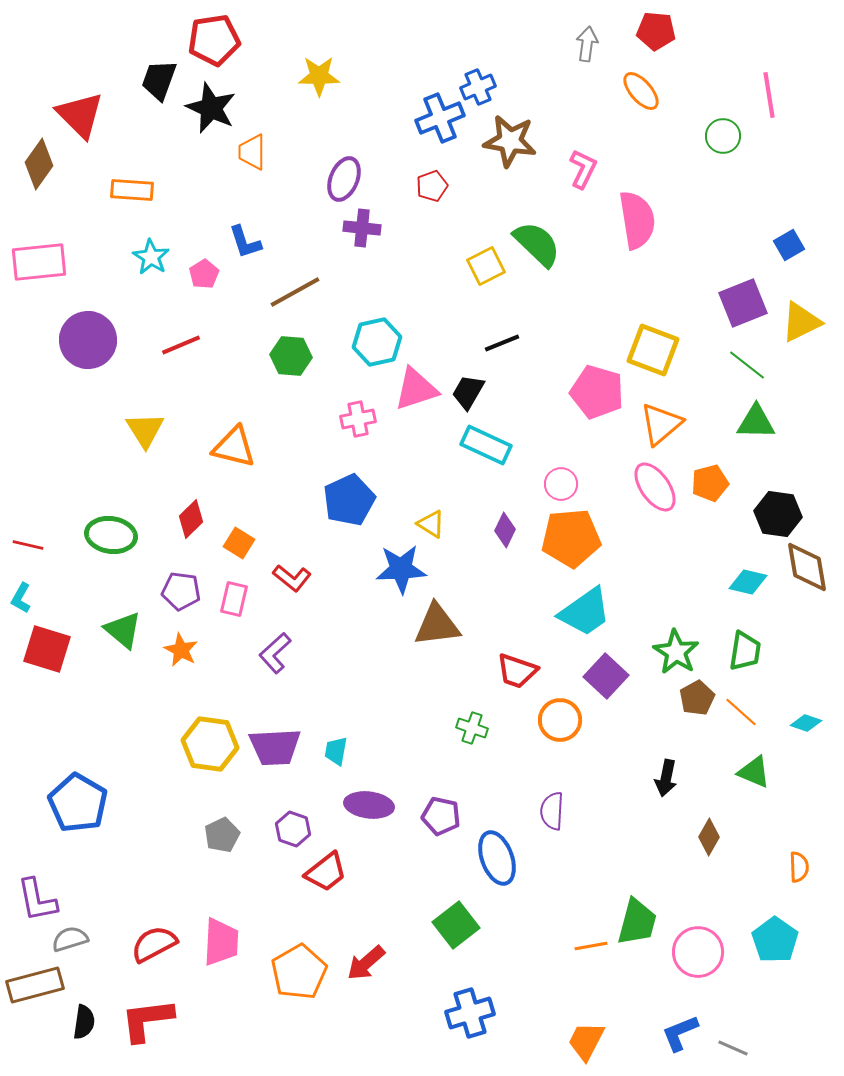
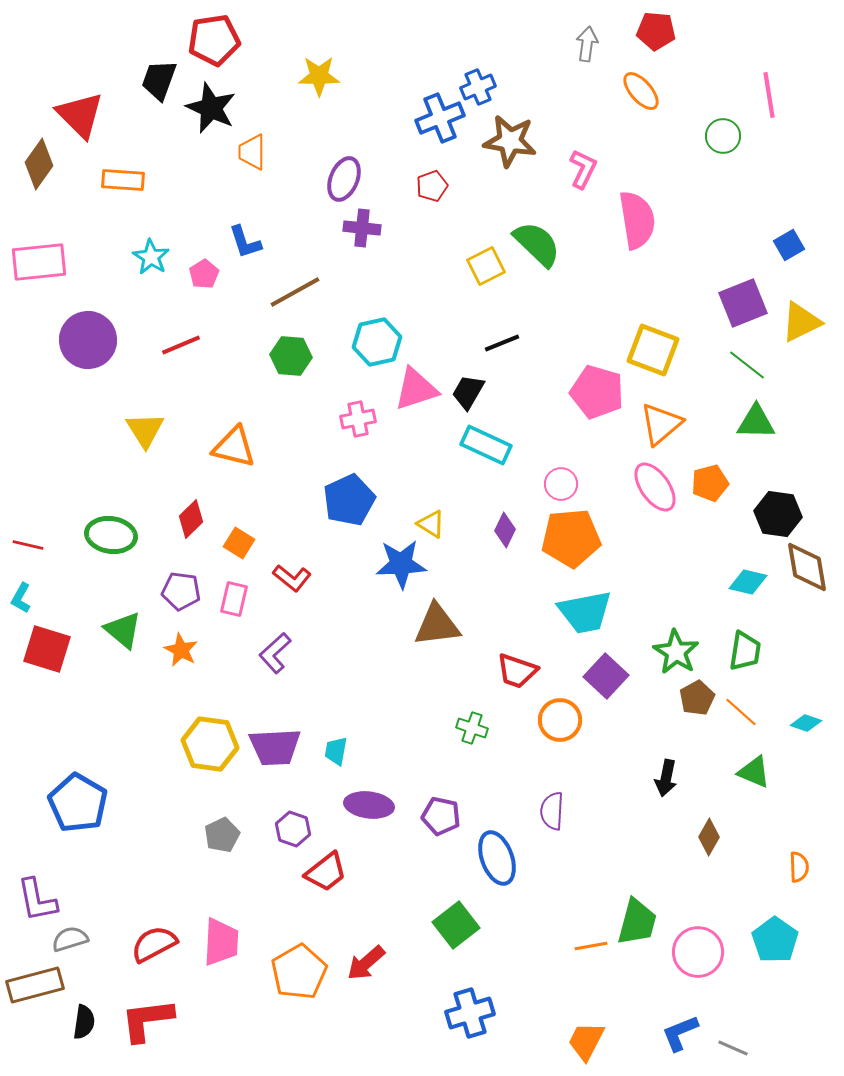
orange rectangle at (132, 190): moved 9 px left, 10 px up
blue star at (401, 569): moved 5 px up
cyan trapezoid at (585, 612): rotated 24 degrees clockwise
